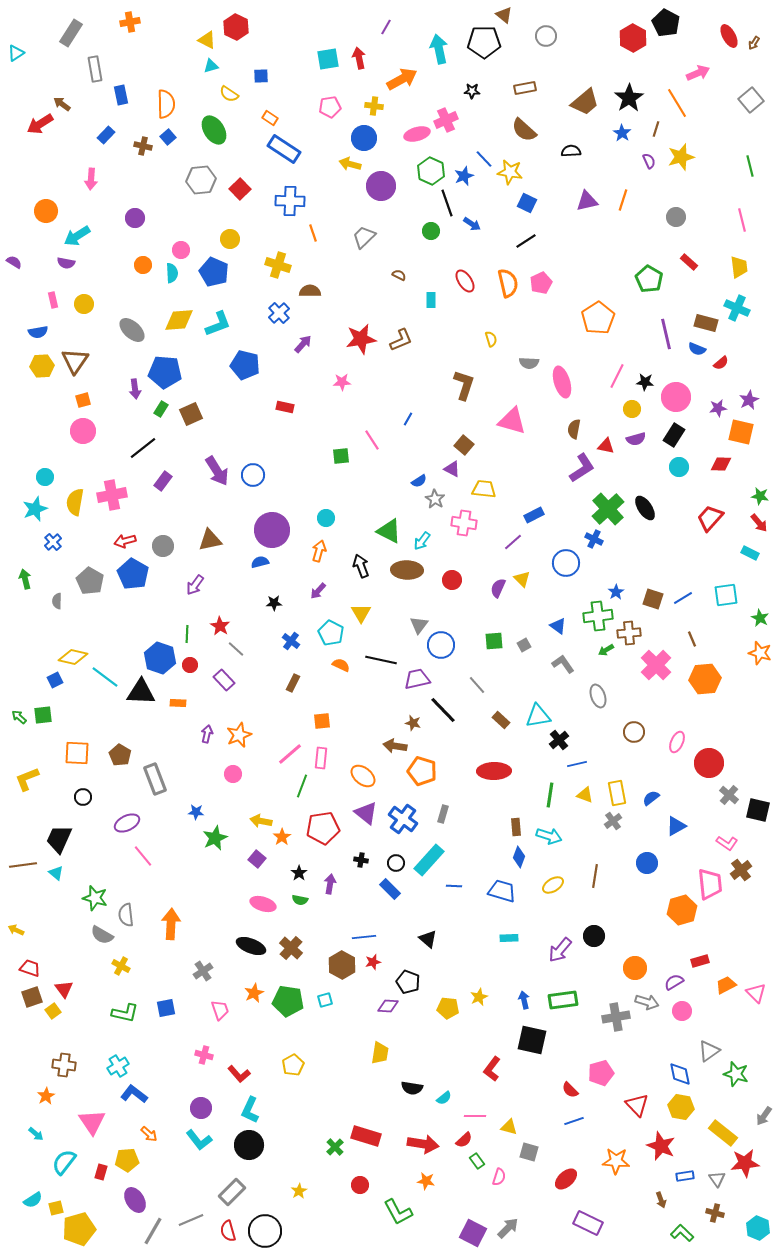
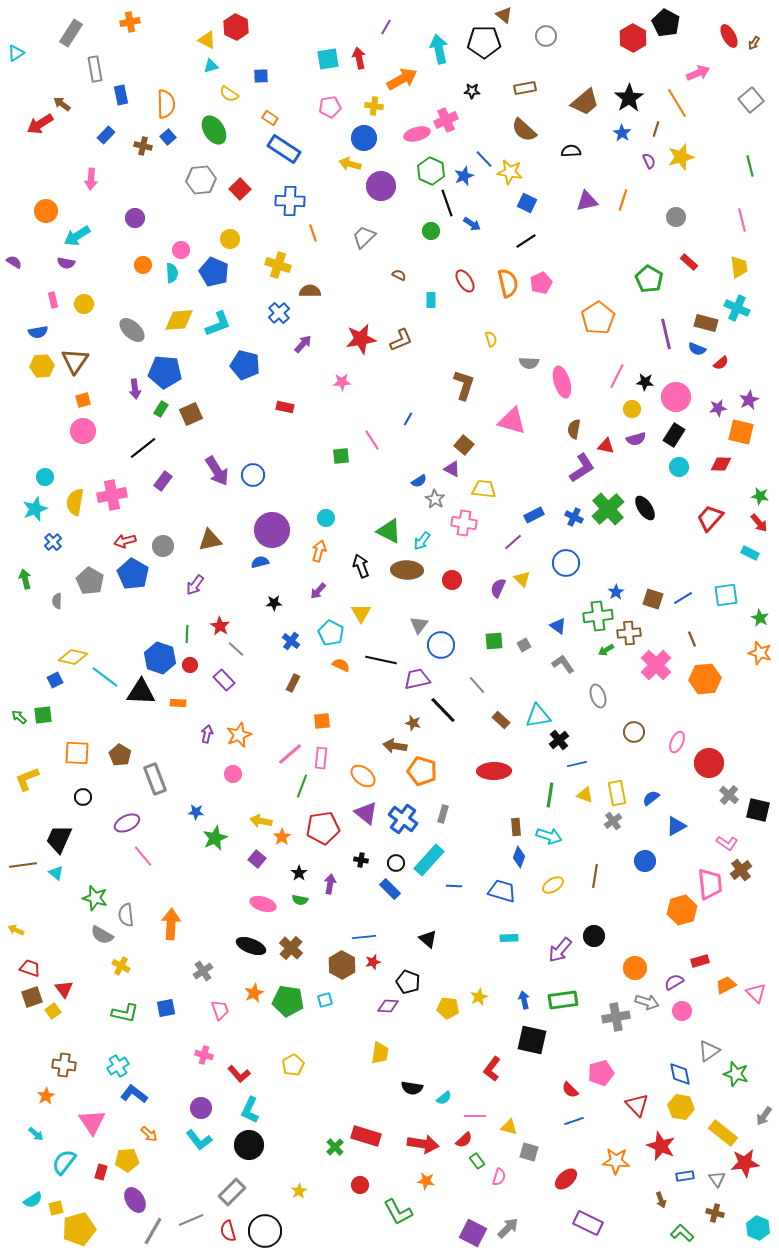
blue cross at (594, 539): moved 20 px left, 22 px up
blue circle at (647, 863): moved 2 px left, 2 px up
